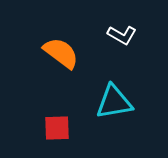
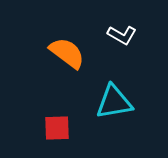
orange semicircle: moved 6 px right
